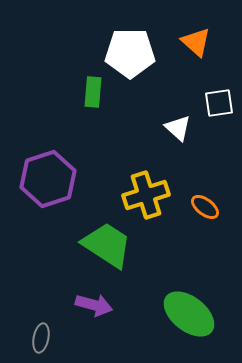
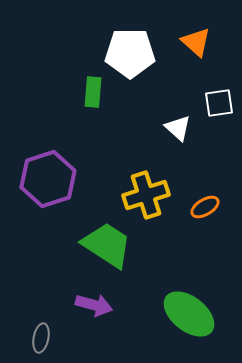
orange ellipse: rotated 68 degrees counterclockwise
